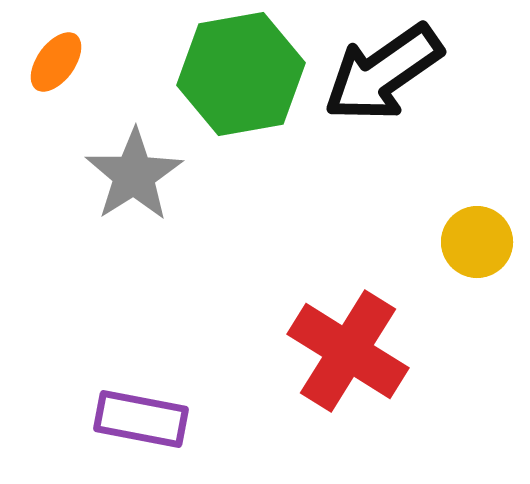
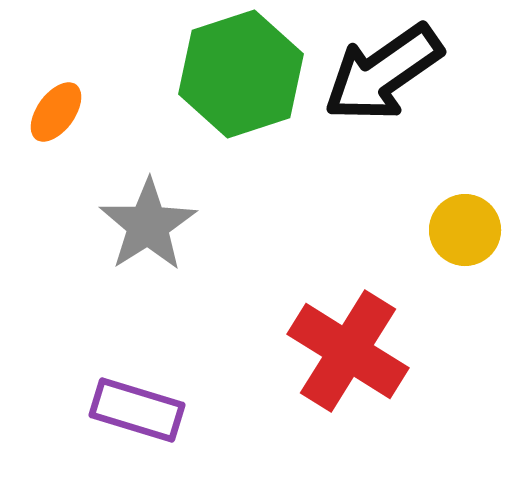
orange ellipse: moved 50 px down
green hexagon: rotated 8 degrees counterclockwise
gray star: moved 14 px right, 50 px down
yellow circle: moved 12 px left, 12 px up
purple rectangle: moved 4 px left, 9 px up; rotated 6 degrees clockwise
